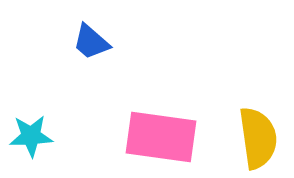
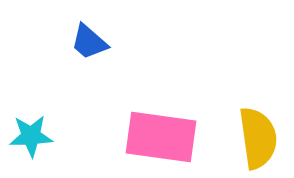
blue trapezoid: moved 2 px left
